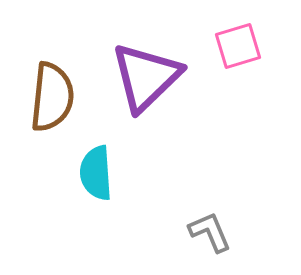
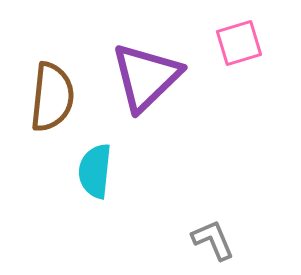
pink square: moved 1 px right, 3 px up
cyan semicircle: moved 1 px left, 2 px up; rotated 10 degrees clockwise
gray L-shape: moved 3 px right, 8 px down
